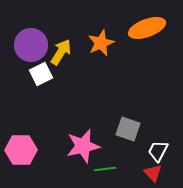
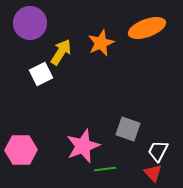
purple circle: moved 1 px left, 22 px up
pink star: rotated 8 degrees counterclockwise
